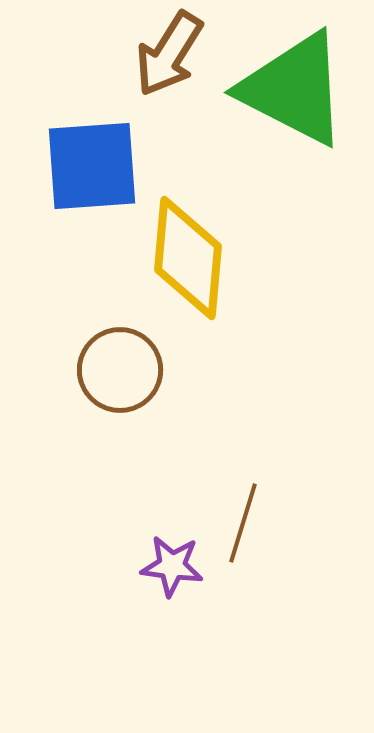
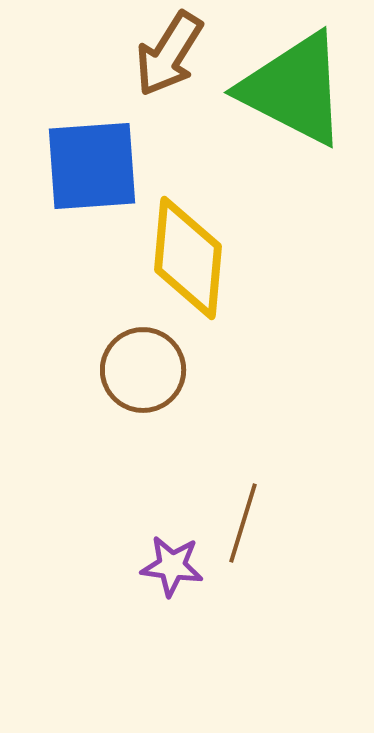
brown circle: moved 23 px right
